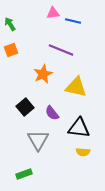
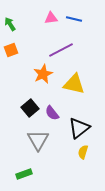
pink triangle: moved 2 px left, 5 px down
blue line: moved 1 px right, 2 px up
purple line: rotated 50 degrees counterclockwise
yellow triangle: moved 2 px left, 3 px up
black square: moved 5 px right, 1 px down
black triangle: rotated 45 degrees counterclockwise
yellow semicircle: rotated 104 degrees clockwise
